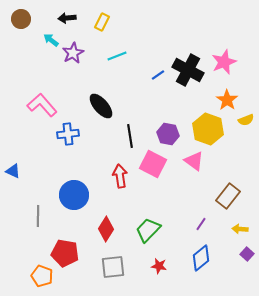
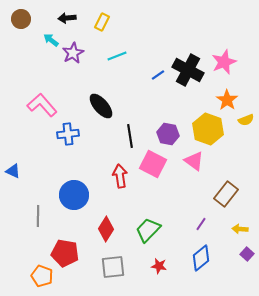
brown rectangle: moved 2 px left, 2 px up
